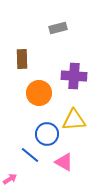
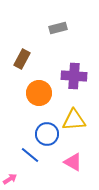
brown rectangle: rotated 30 degrees clockwise
pink triangle: moved 9 px right
